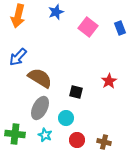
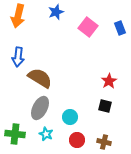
blue arrow: rotated 36 degrees counterclockwise
black square: moved 29 px right, 14 px down
cyan circle: moved 4 px right, 1 px up
cyan star: moved 1 px right, 1 px up
